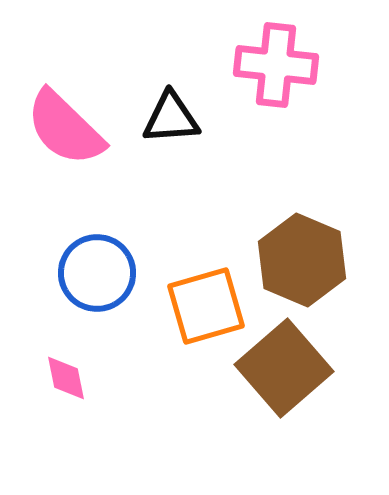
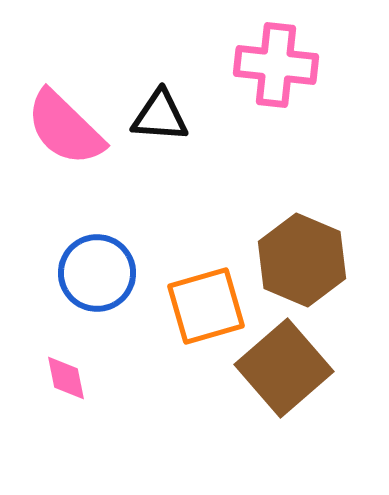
black triangle: moved 11 px left, 2 px up; rotated 8 degrees clockwise
